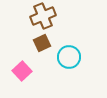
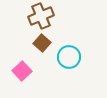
brown cross: moved 2 px left
brown square: rotated 24 degrees counterclockwise
